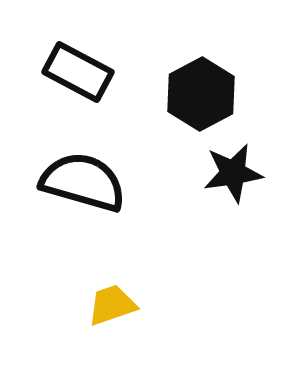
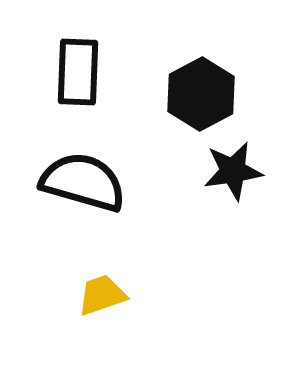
black rectangle: rotated 64 degrees clockwise
black star: moved 2 px up
yellow trapezoid: moved 10 px left, 10 px up
